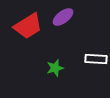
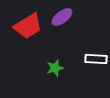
purple ellipse: moved 1 px left
